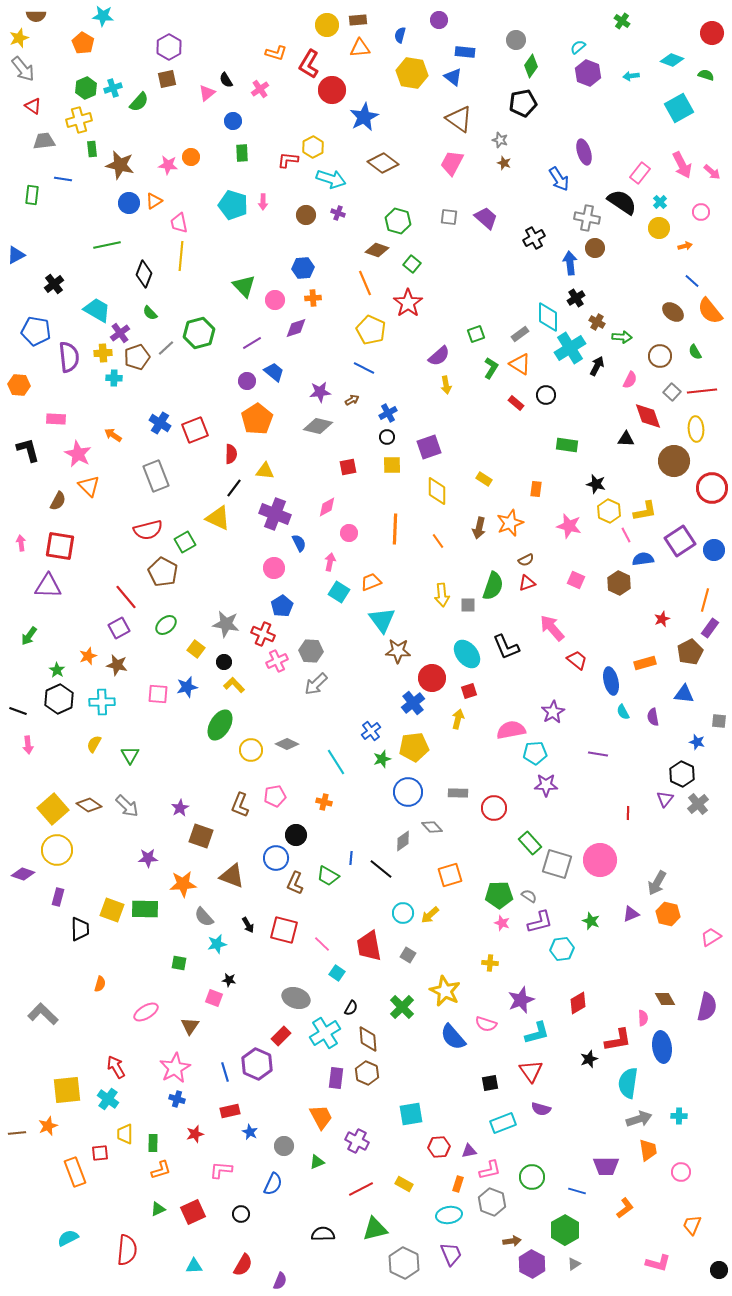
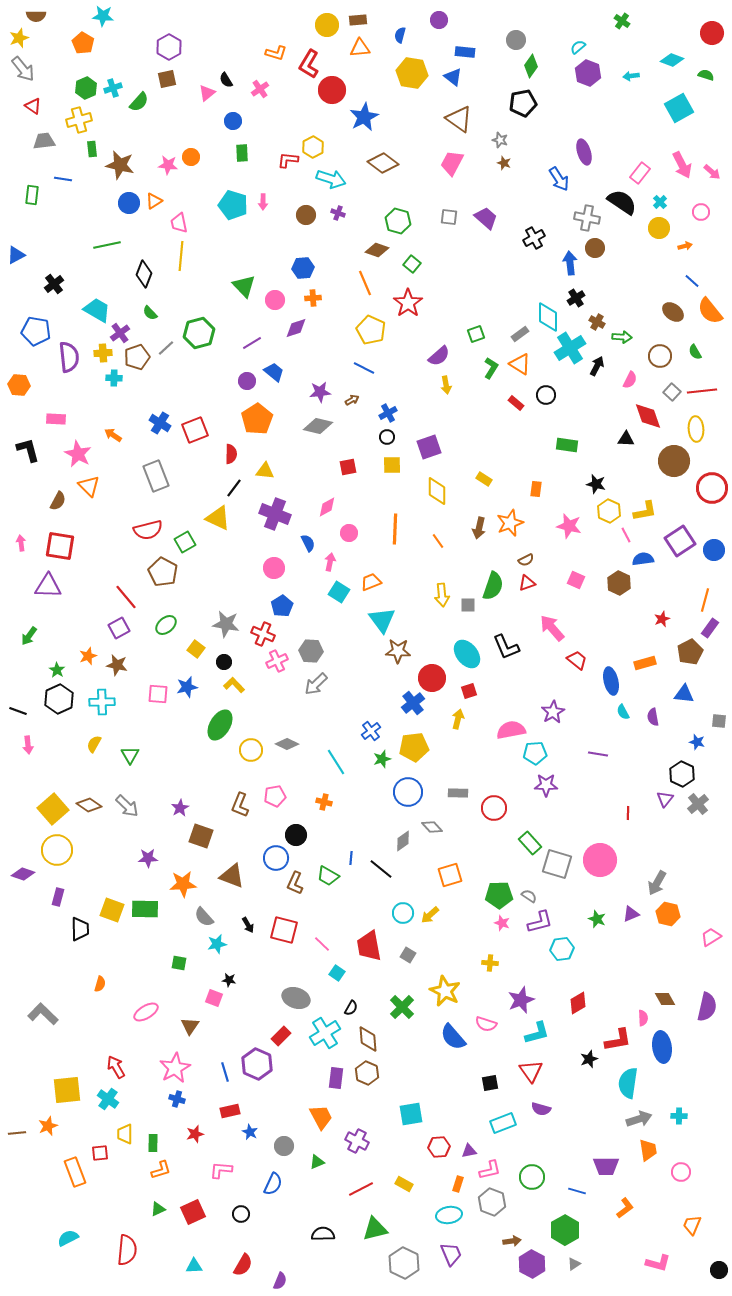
blue semicircle at (299, 543): moved 9 px right
green star at (591, 921): moved 6 px right, 2 px up
